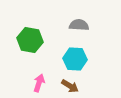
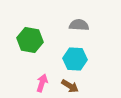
pink arrow: moved 3 px right
